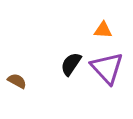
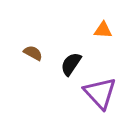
purple triangle: moved 7 px left, 25 px down
brown semicircle: moved 16 px right, 28 px up
